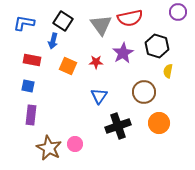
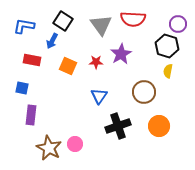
purple circle: moved 12 px down
red semicircle: moved 3 px right, 1 px down; rotated 15 degrees clockwise
blue L-shape: moved 3 px down
blue arrow: moved 1 px left; rotated 14 degrees clockwise
black hexagon: moved 10 px right
purple star: moved 2 px left, 1 px down
blue square: moved 6 px left, 2 px down
orange circle: moved 3 px down
